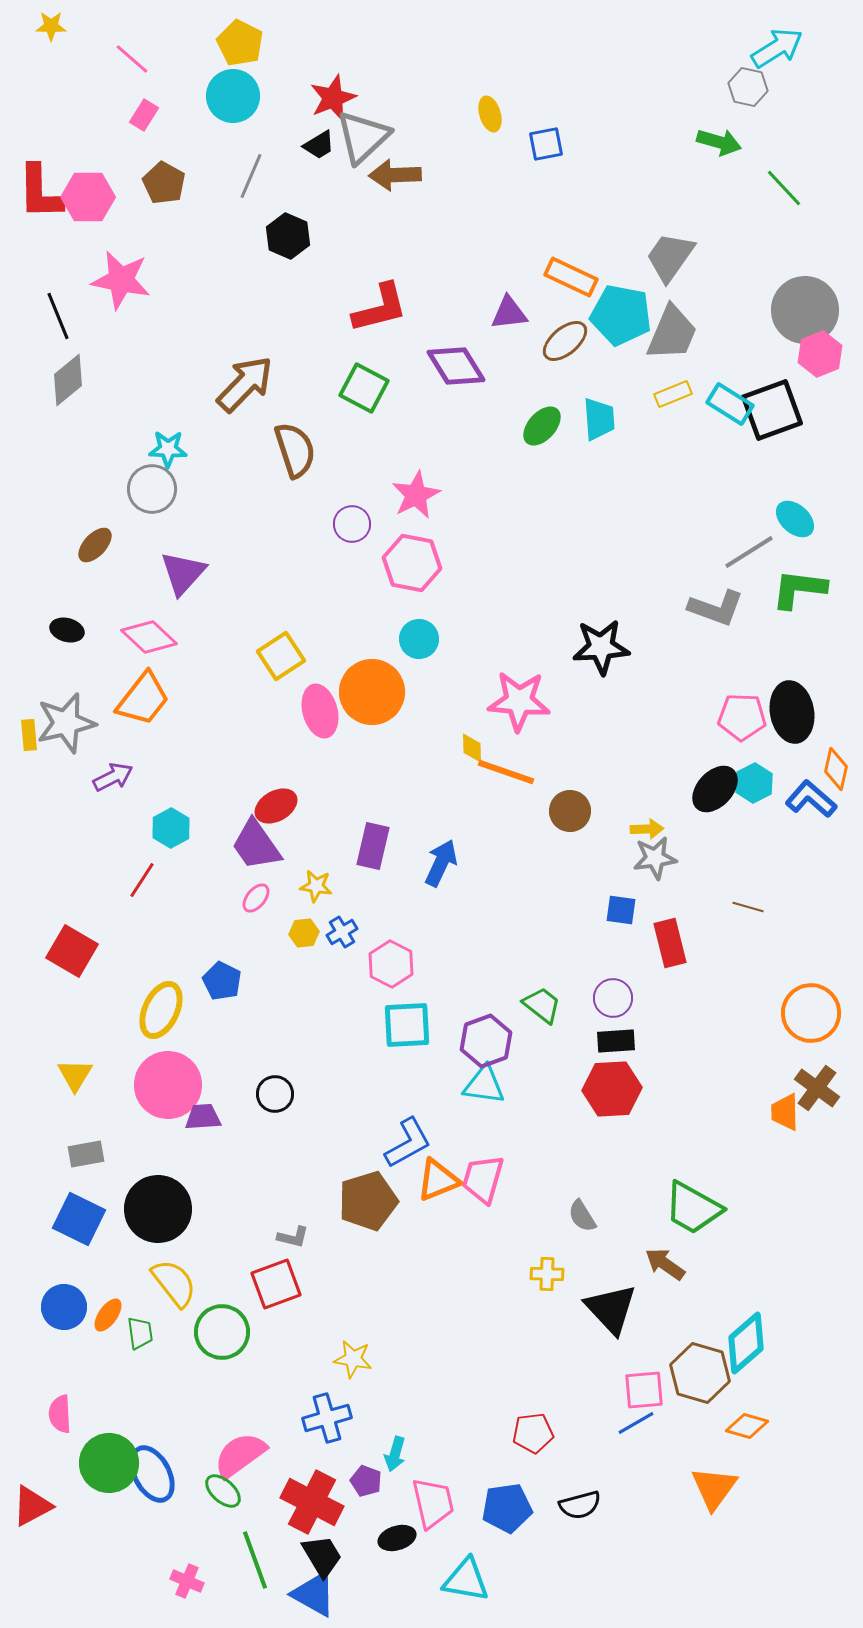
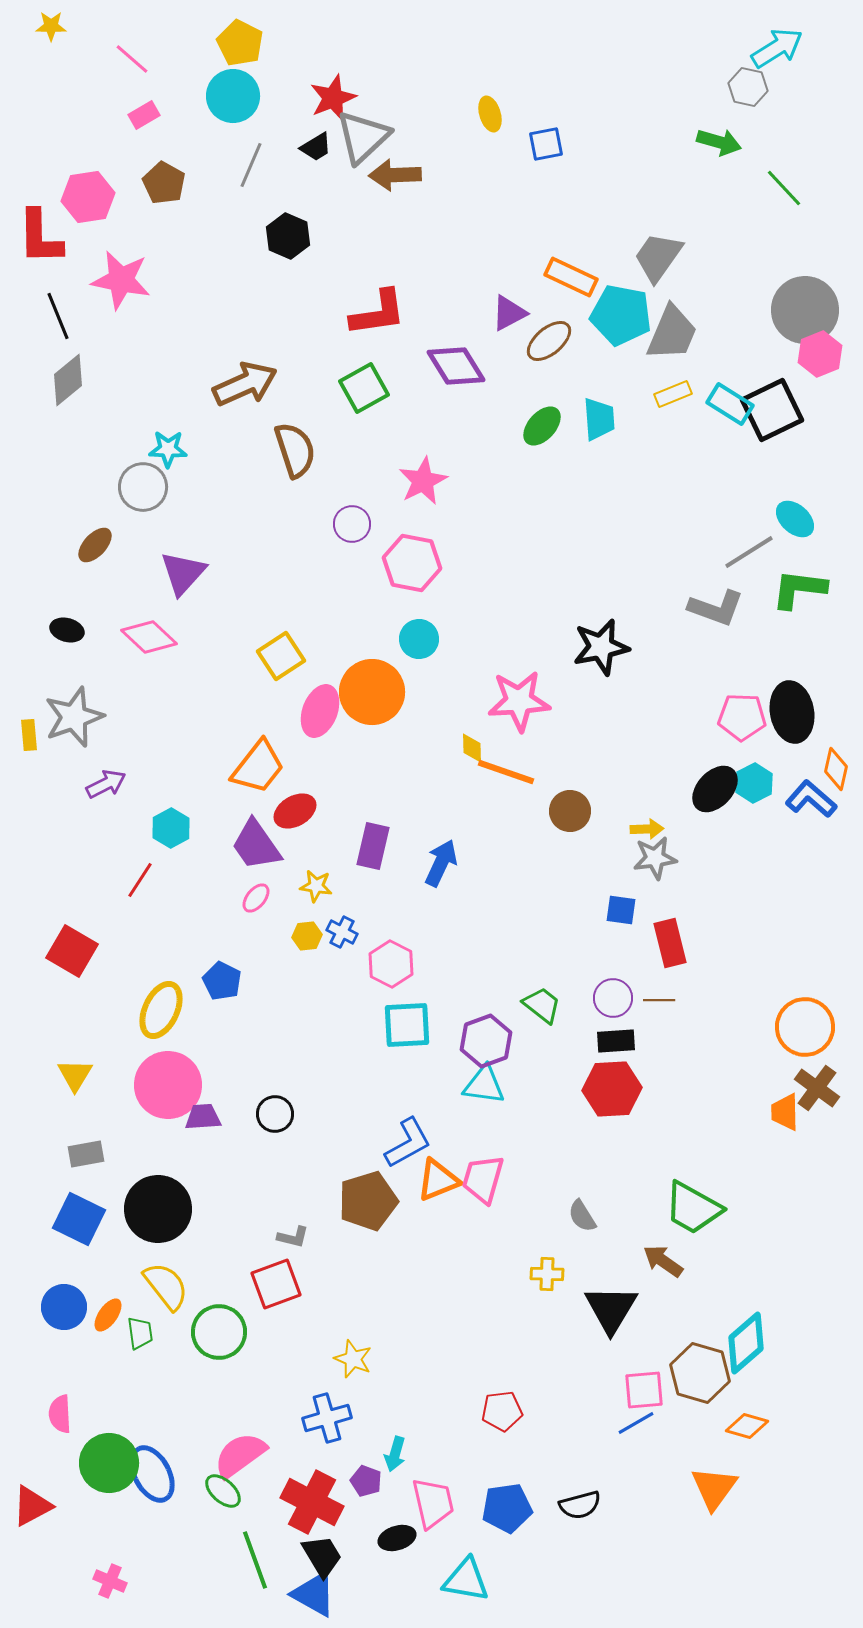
pink rectangle at (144, 115): rotated 28 degrees clockwise
black trapezoid at (319, 145): moved 3 px left, 2 px down
gray line at (251, 176): moved 11 px up
red L-shape at (40, 192): moved 45 px down
pink hexagon at (88, 197): rotated 9 degrees counterclockwise
gray trapezoid at (670, 257): moved 12 px left
red L-shape at (380, 308): moved 2 px left, 5 px down; rotated 6 degrees clockwise
purple triangle at (509, 313): rotated 21 degrees counterclockwise
brown ellipse at (565, 341): moved 16 px left
brown arrow at (245, 384): rotated 22 degrees clockwise
green square at (364, 388): rotated 33 degrees clockwise
black square at (772, 410): rotated 6 degrees counterclockwise
gray circle at (152, 489): moved 9 px left, 2 px up
pink star at (416, 495): moved 7 px right, 14 px up
black star at (601, 647): rotated 8 degrees counterclockwise
orange trapezoid at (143, 699): moved 115 px right, 68 px down
pink star at (519, 701): rotated 8 degrees counterclockwise
pink ellipse at (320, 711): rotated 36 degrees clockwise
gray star at (66, 723): moved 8 px right, 6 px up; rotated 6 degrees counterclockwise
purple arrow at (113, 777): moved 7 px left, 7 px down
red ellipse at (276, 806): moved 19 px right, 5 px down
red line at (142, 880): moved 2 px left
brown line at (748, 907): moved 89 px left, 93 px down; rotated 16 degrees counterclockwise
blue cross at (342, 932): rotated 32 degrees counterclockwise
yellow hexagon at (304, 933): moved 3 px right, 3 px down
orange circle at (811, 1013): moved 6 px left, 14 px down
black circle at (275, 1094): moved 20 px down
brown arrow at (665, 1264): moved 2 px left, 3 px up
yellow semicircle at (174, 1283): moved 8 px left, 3 px down
black triangle at (611, 1309): rotated 14 degrees clockwise
green circle at (222, 1332): moved 3 px left
yellow star at (353, 1359): rotated 12 degrees clockwise
red pentagon at (533, 1433): moved 31 px left, 22 px up
pink cross at (187, 1581): moved 77 px left
